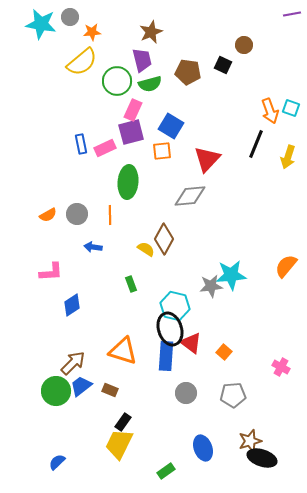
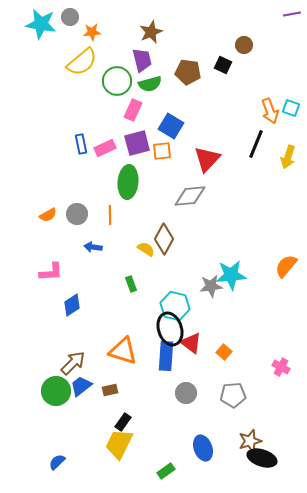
purple square at (131, 132): moved 6 px right, 11 px down
brown rectangle at (110, 390): rotated 35 degrees counterclockwise
